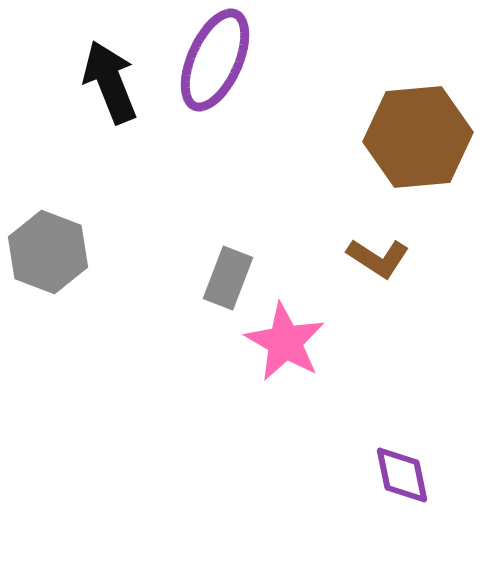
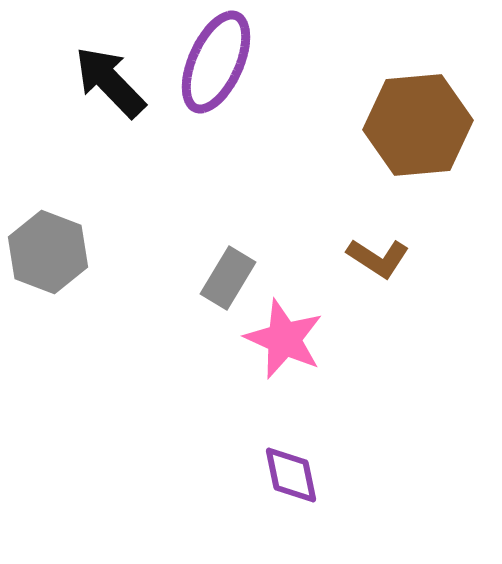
purple ellipse: moved 1 px right, 2 px down
black arrow: rotated 22 degrees counterclockwise
brown hexagon: moved 12 px up
gray rectangle: rotated 10 degrees clockwise
pink star: moved 1 px left, 3 px up; rotated 6 degrees counterclockwise
purple diamond: moved 111 px left
